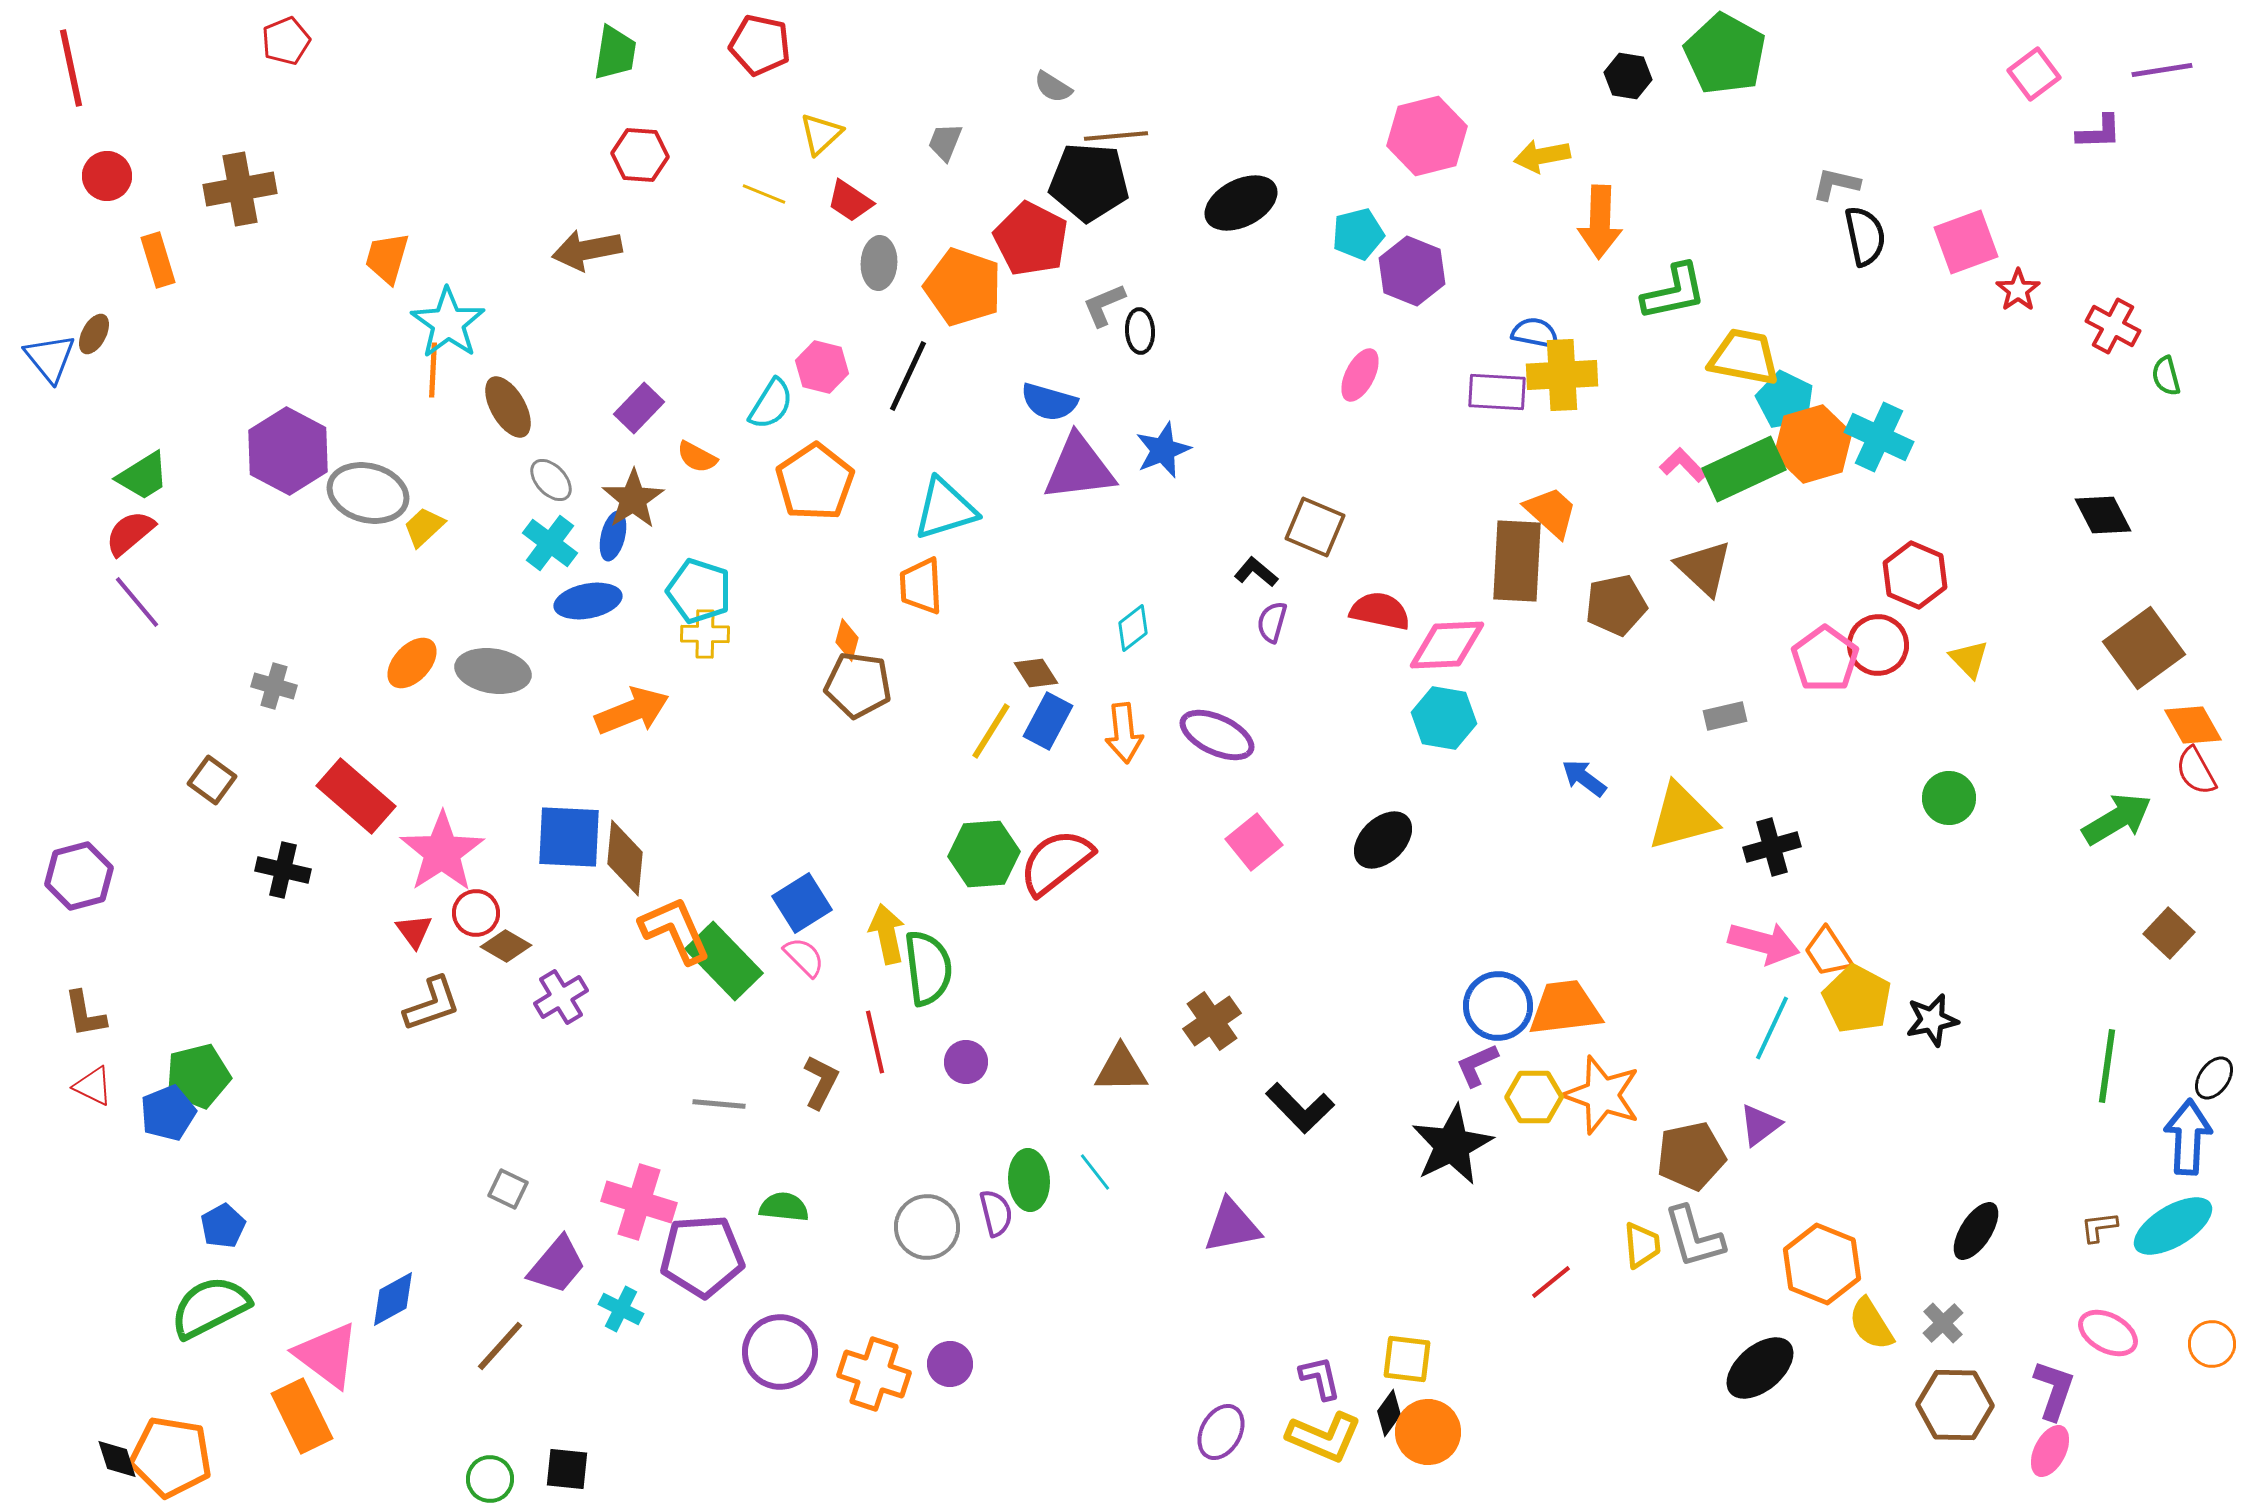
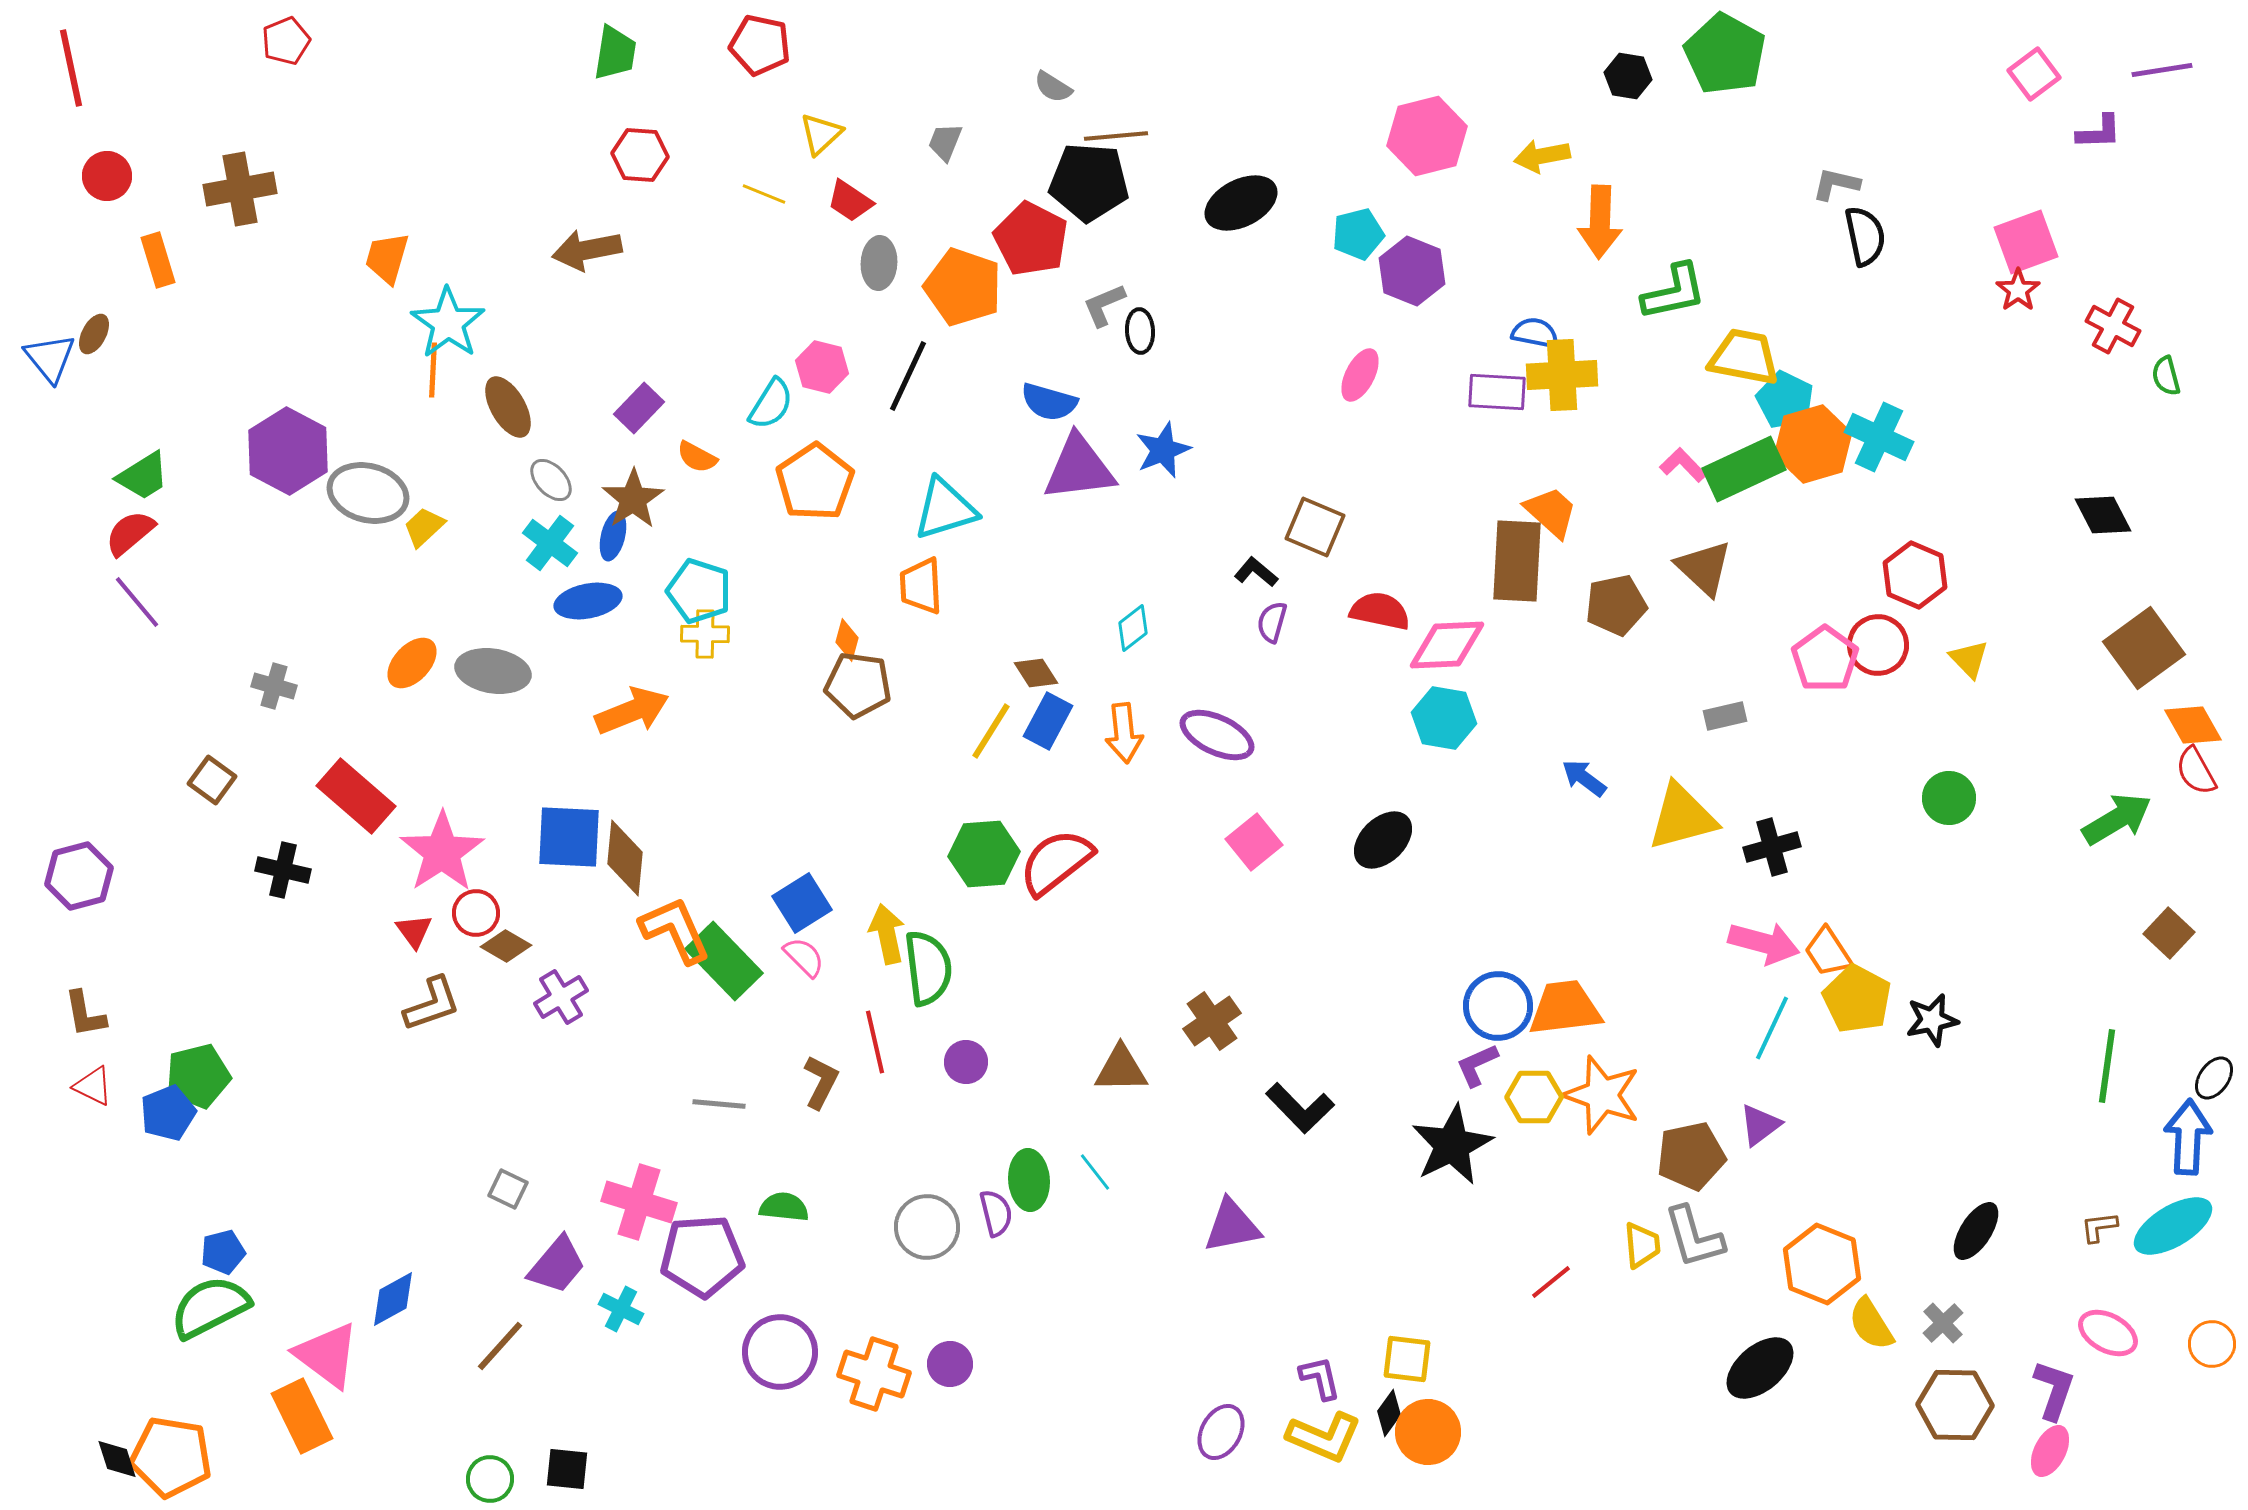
pink square at (1966, 242): moved 60 px right
blue pentagon at (223, 1226): moved 26 px down; rotated 15 degrees clockwise
